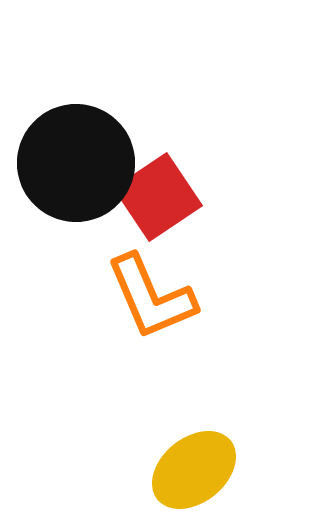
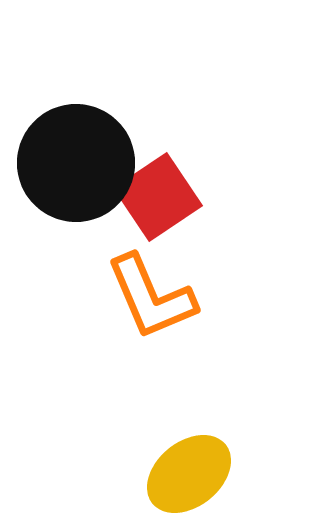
yellow ellipse: moved 5 px left, 4 px down
